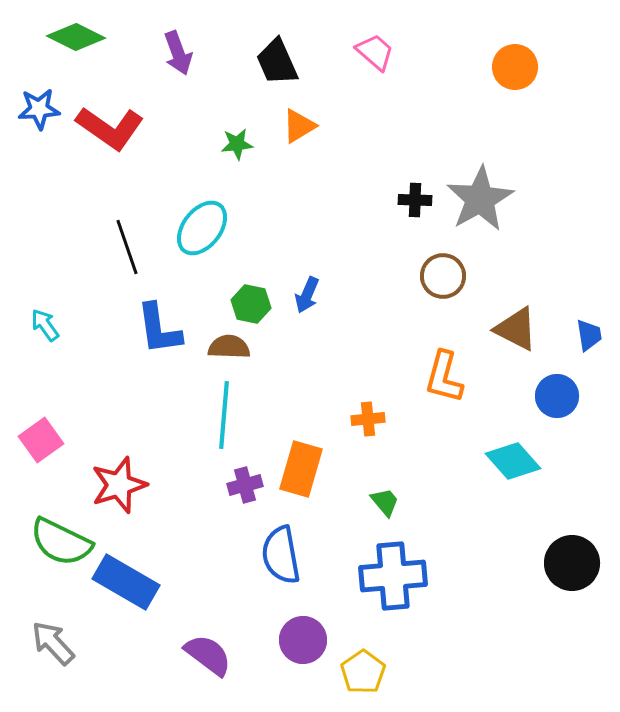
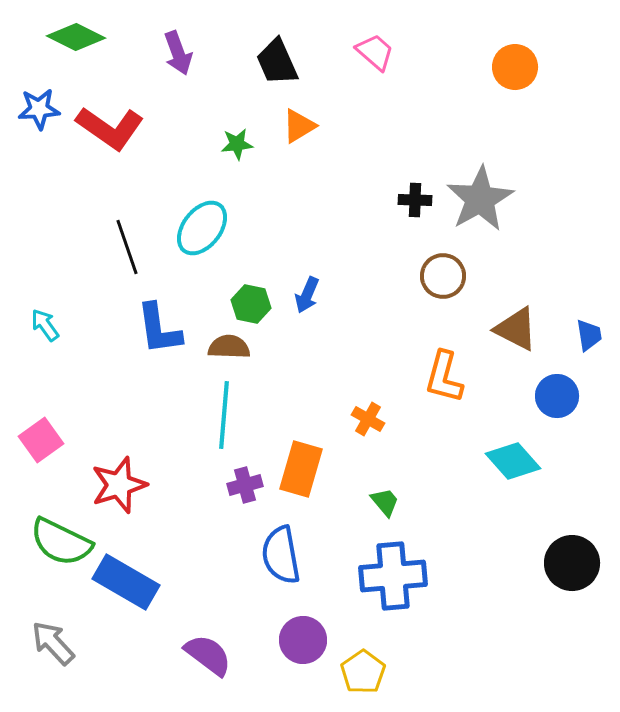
orange cross: rotated 36 degrees clockwise
